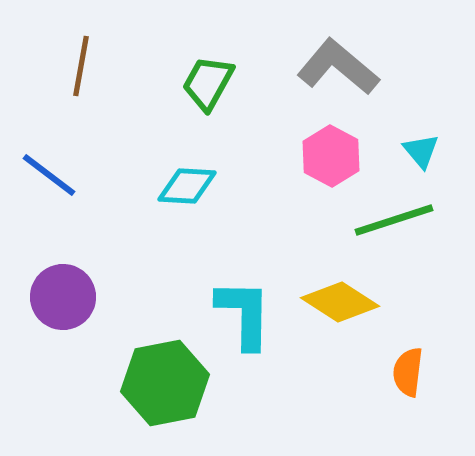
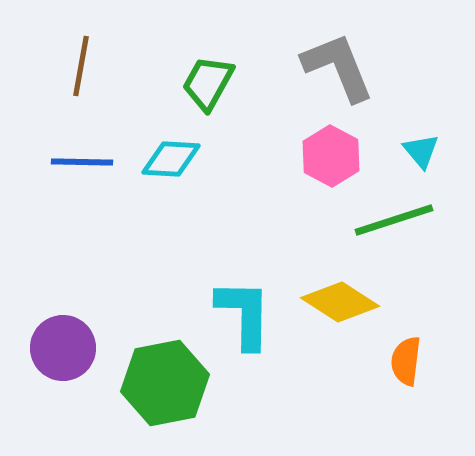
gray L-shape: rotated 28 degrees clockwise
blue line: moved 33 px right, 13 px up; rotated 36 degrees counterclockwise
cyan diamond: moved 16 px left, 27 px up
purple circle: moved 51 px down
orange semicircle: moved 2 px left, 11 px up
